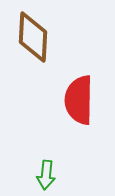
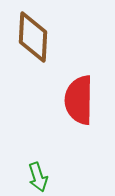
green arrow: moved 8 px left, 2 px down; rotated 24 degrees counterclockwise
